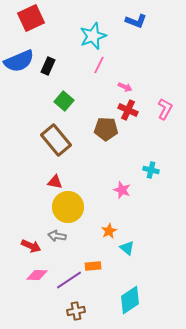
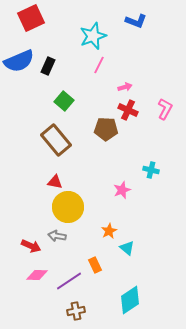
pink arrow: rotated 40 degrees counterclockwise
pink star: rotated 30 degrees clockwise
orange rectangle: moved 2 px right, 1 px up; rotated 70 degrees clockwise
purple line: moved 1 px down
